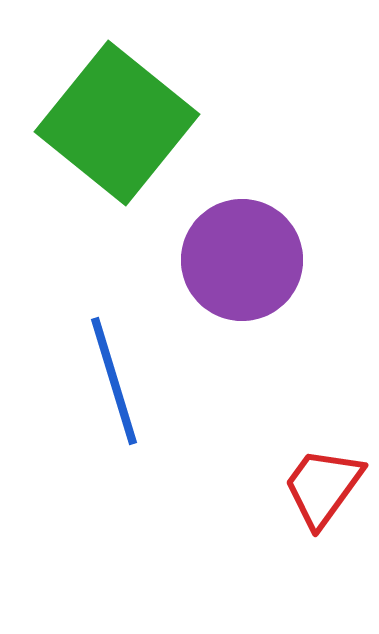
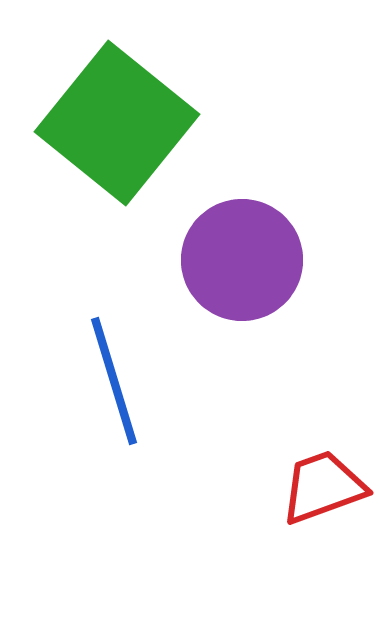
red trapezoid: rotated 34 degrees clockwise
